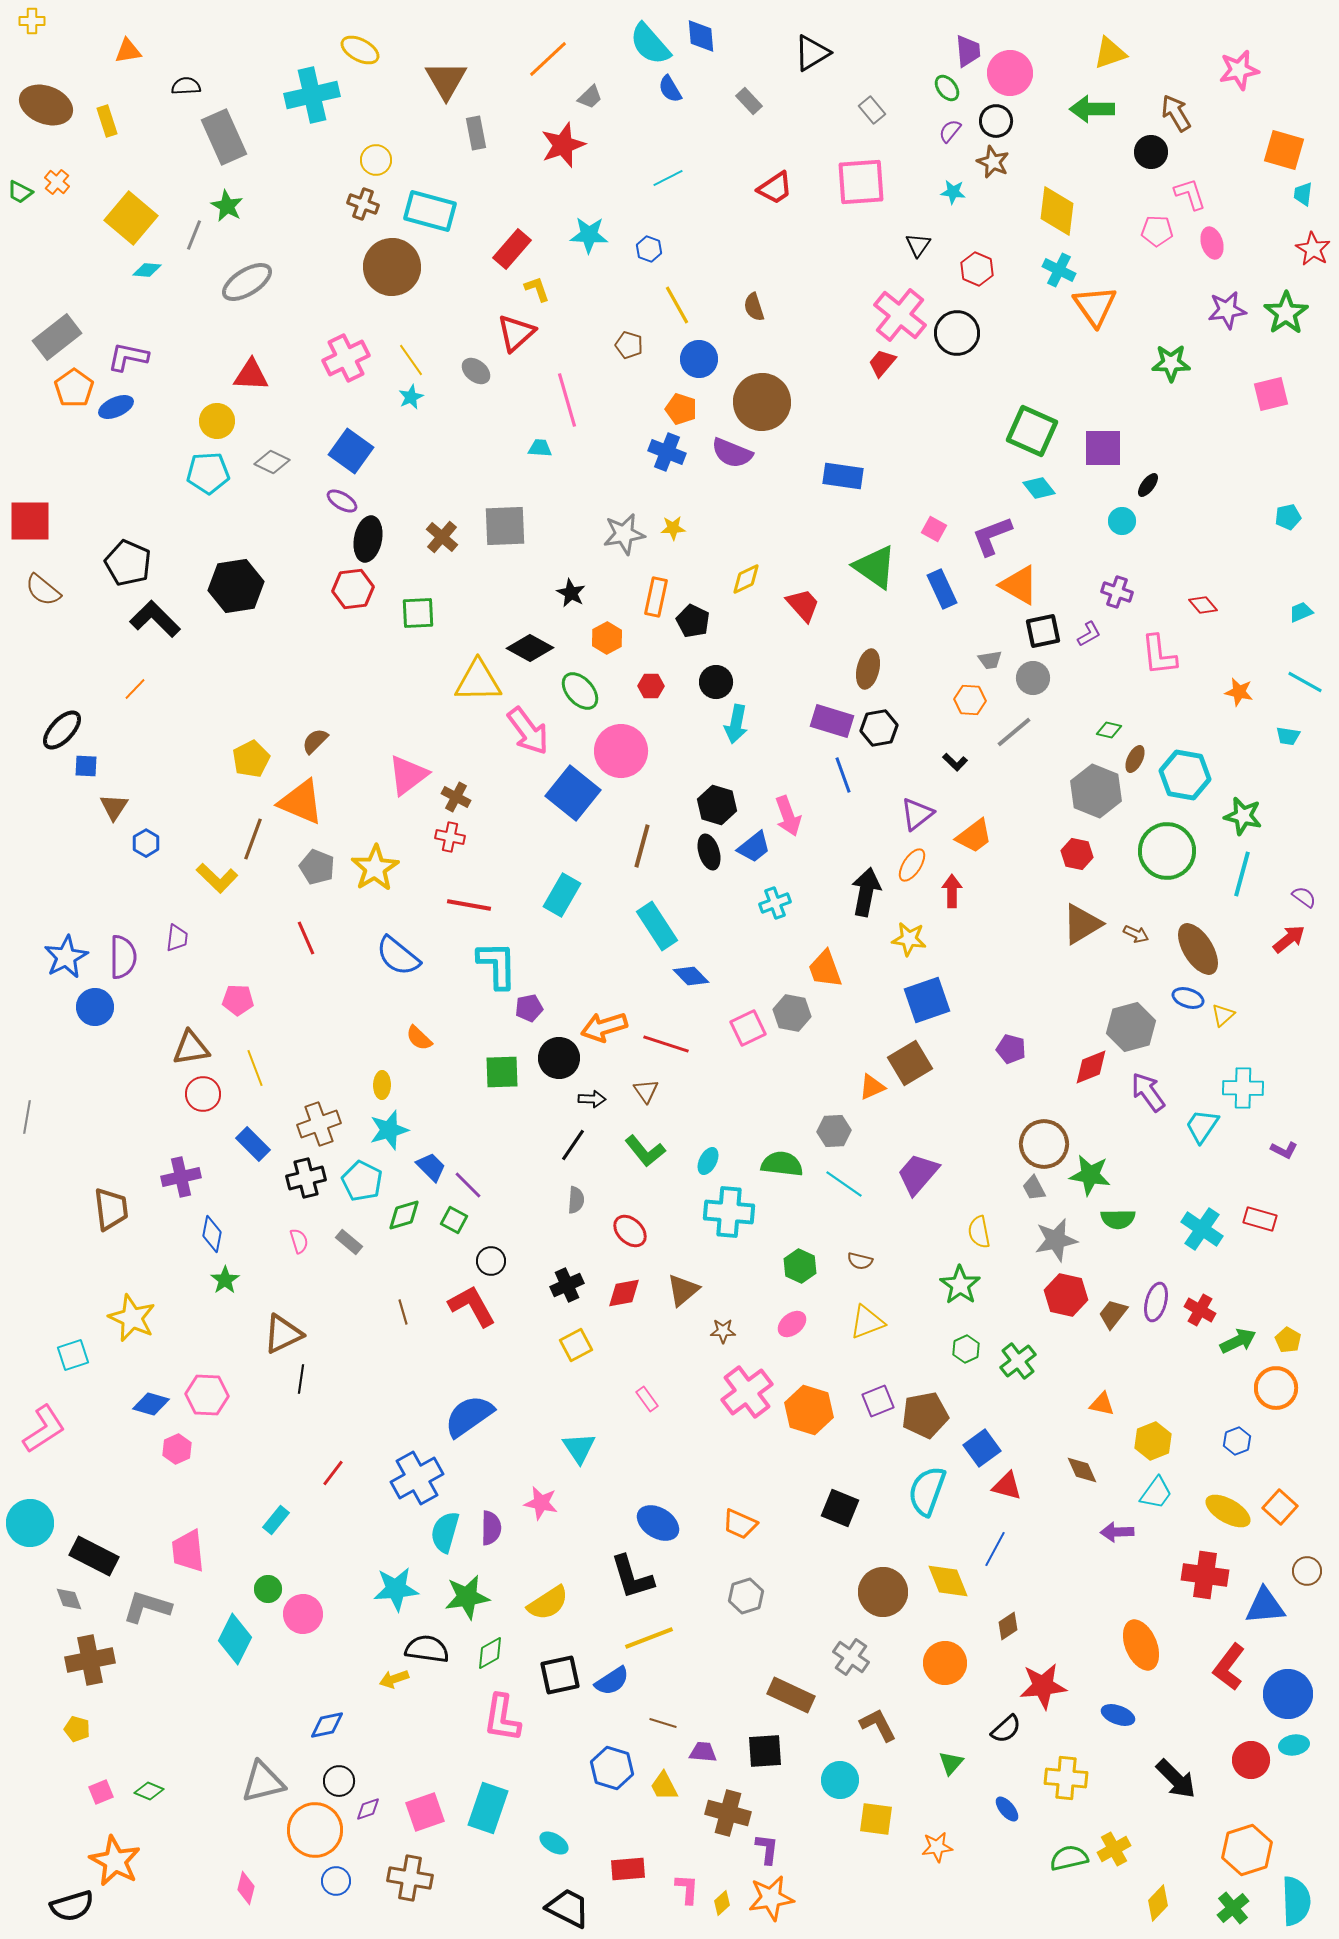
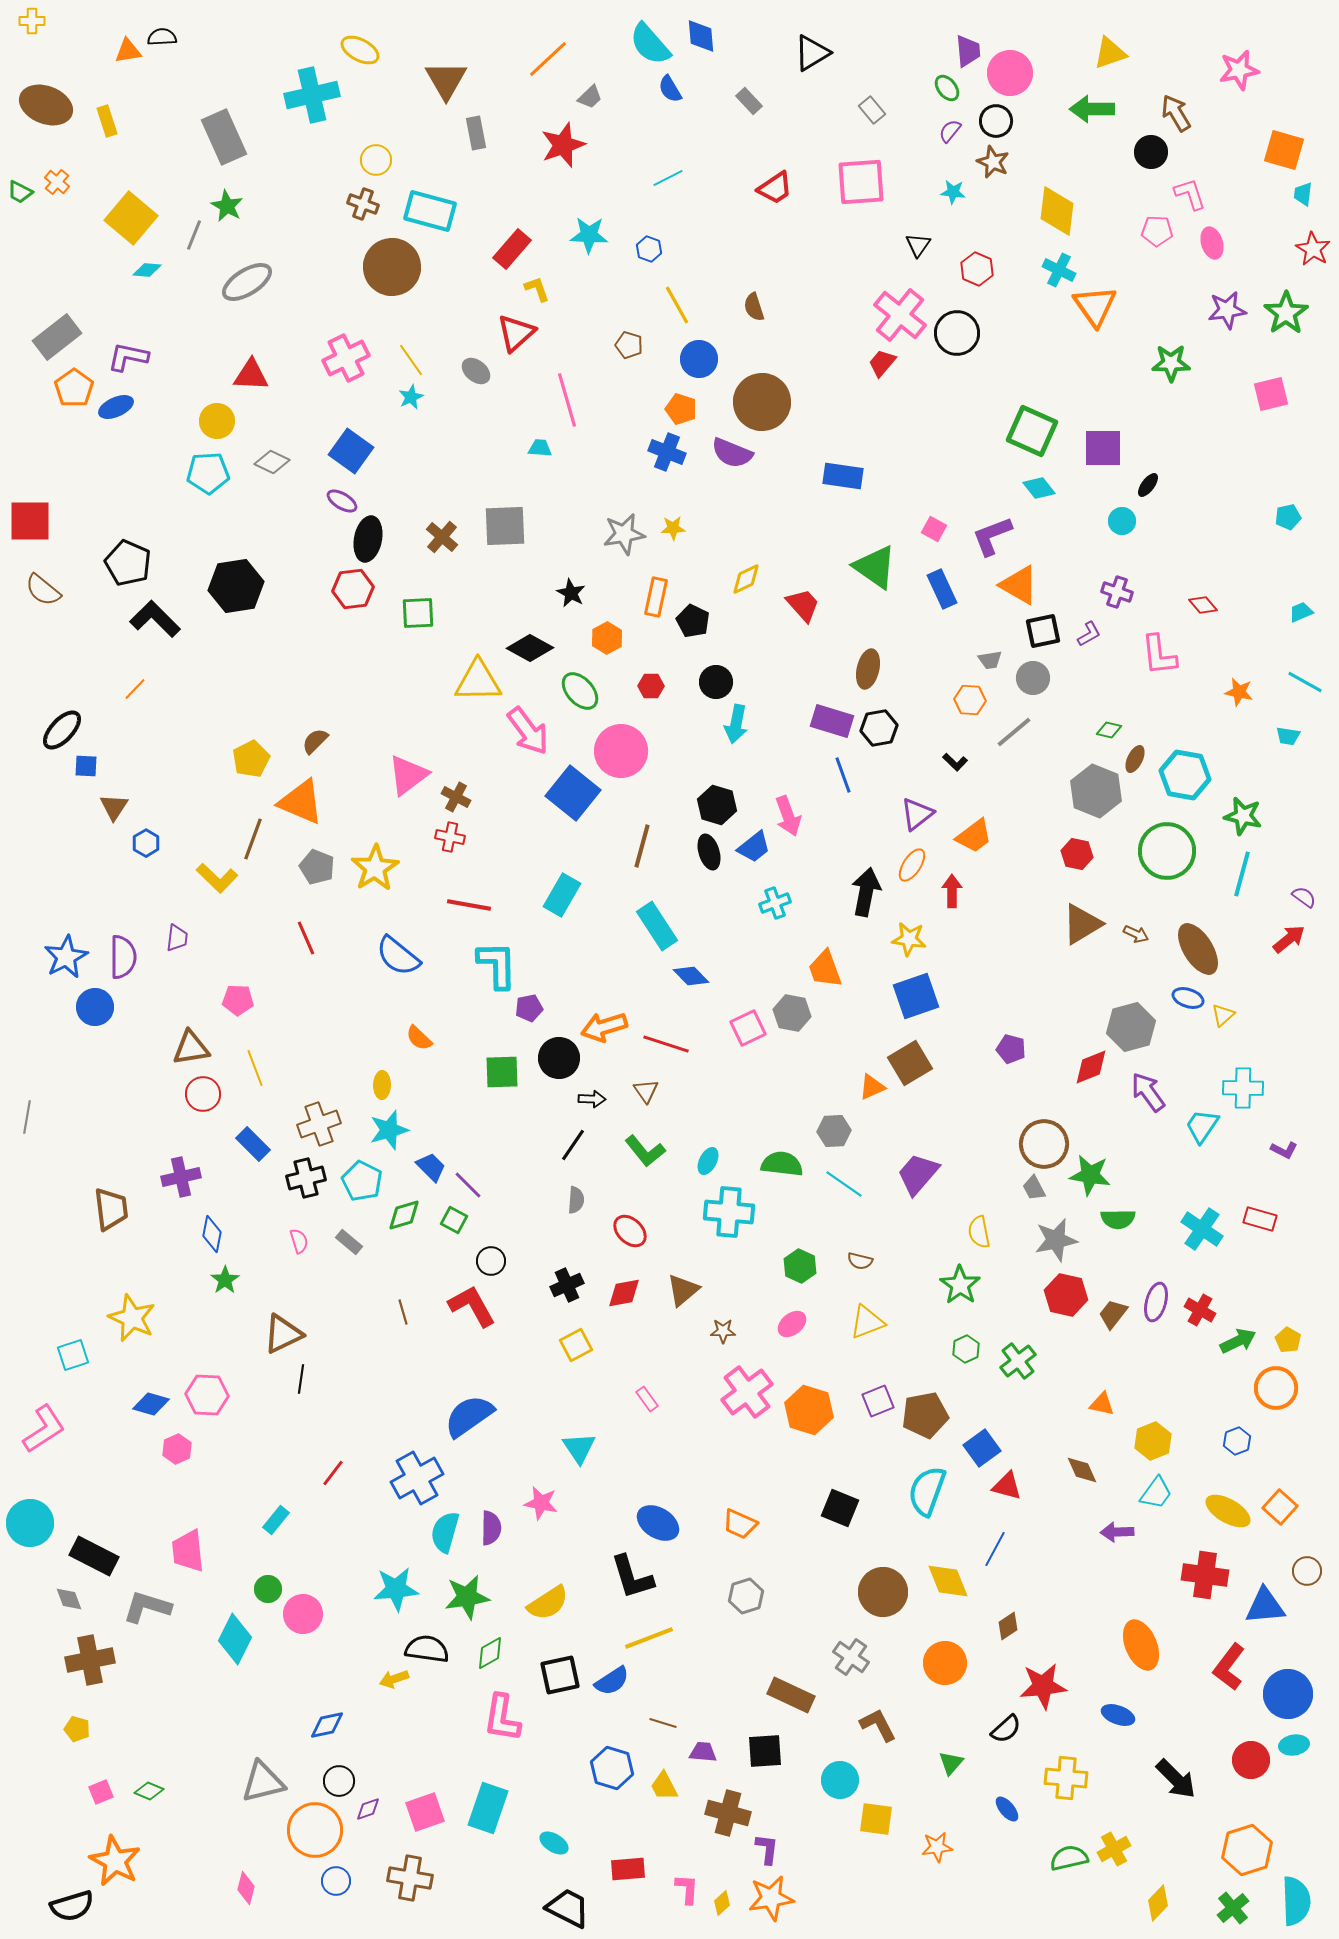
black semicircle at (186, 86): moved 24 px left, 49 px up
blue square at (927, 1000): moved 11 px left, 4 px up
